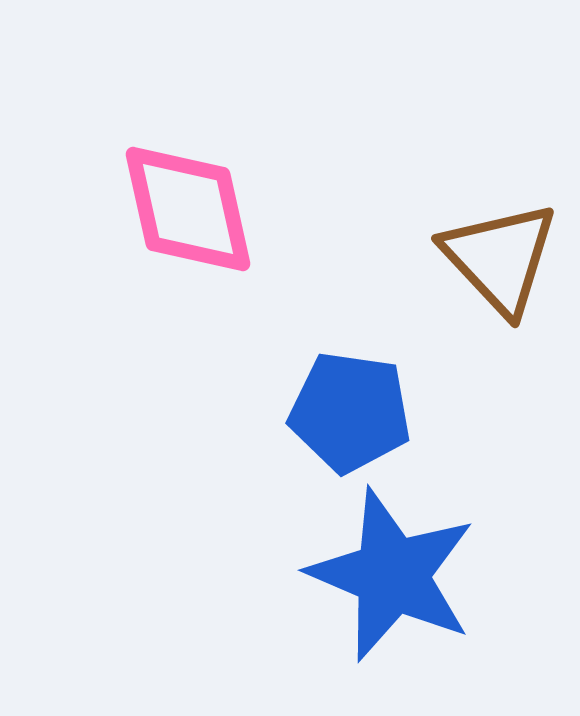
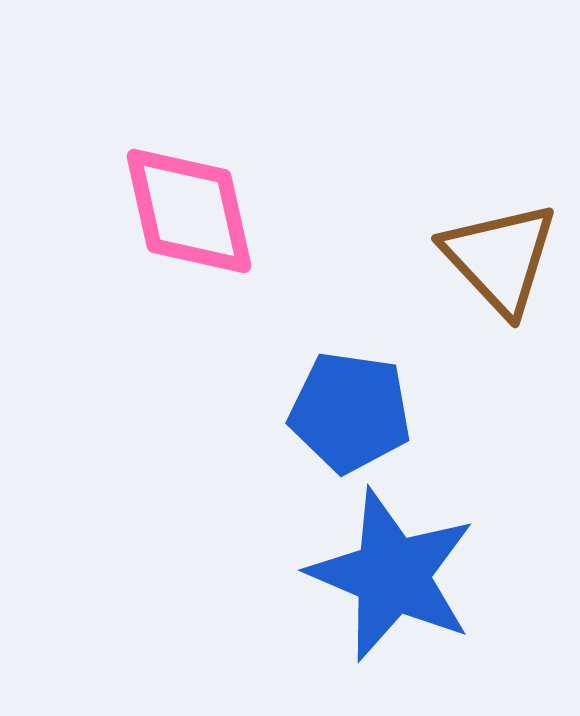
pink diamond: moved 1 px right, 2 px down
